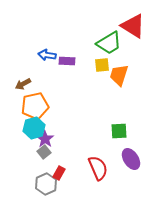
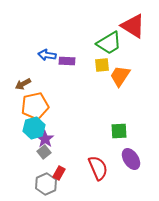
orange trapezoid: moved 1 px right, 1 px down; rotated 15 degrees clockwise
